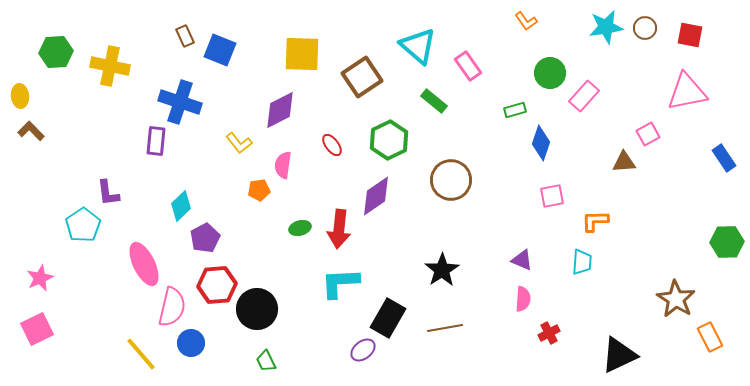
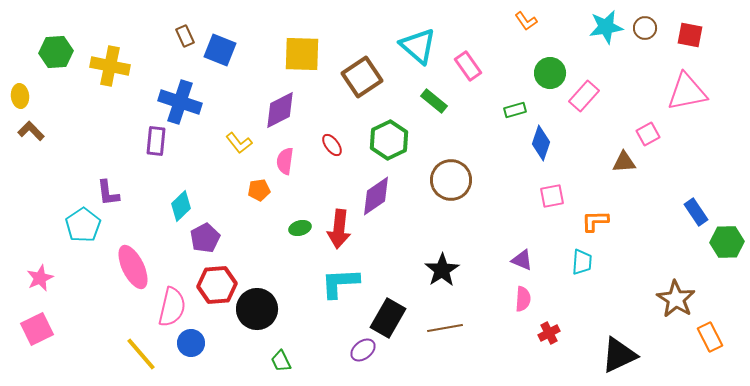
blue rectangle at (724, 158): moved 28 px left, 54 px down
pink semicircle at (283, 165): moved 2 px right, 4 px up
pink ellipse at (144, 264): moved 11 px left, 3 px down
green trapezoid at (266, 361): moved 15 px right
